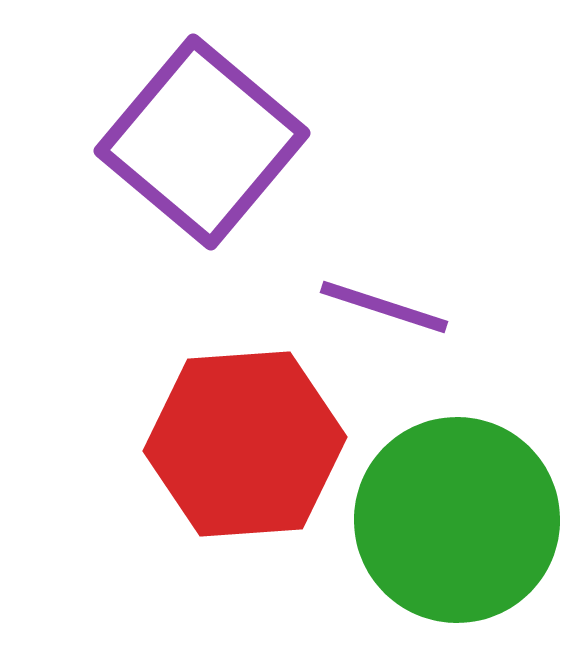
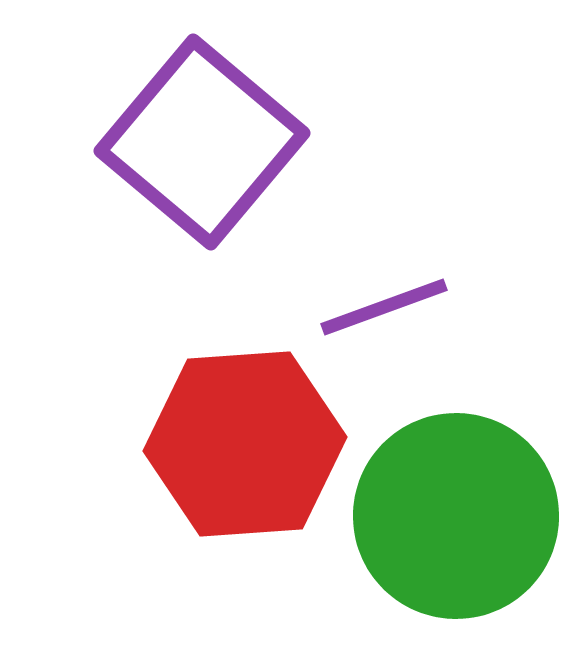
purple line: rotated 38 degrees counterclockwise
green circle: moved 1 px left, 4 px up
